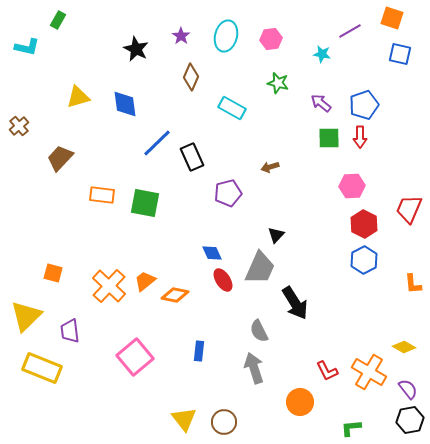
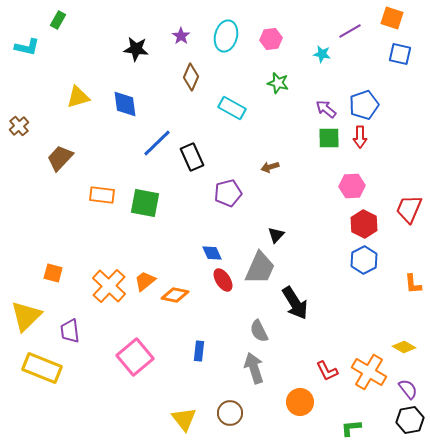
black star at (136, 49): rotated 20 degrees counterclockwise
purple arrow at (321, 103): moved 5 px right, 6 px down
brown circle at (224, 422): moved 6 px right, 9 px up
